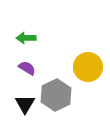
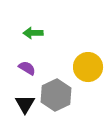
green arrow: moved 7 px right, 5 px up
